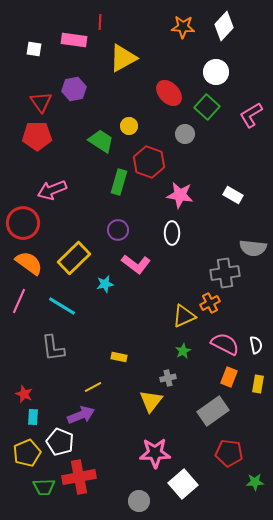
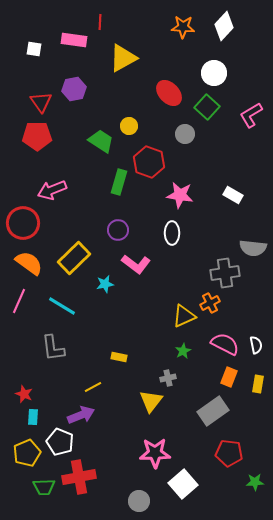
white circle at (216, 72): moved 2 px left, 1 px down
